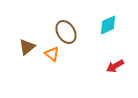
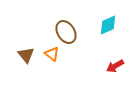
brown triangle: moved 1 px left, 8 px down; rotated 30 degrees counterclockwise
